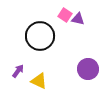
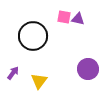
pink square: moved 1 px left, 2 px down; rotated 24 degrees counterclockwise
black circle: moved 7 px left
purple arrow: moved 5 px left, 2 px down
yellow triangle: rotated 42 degrees clockwise
